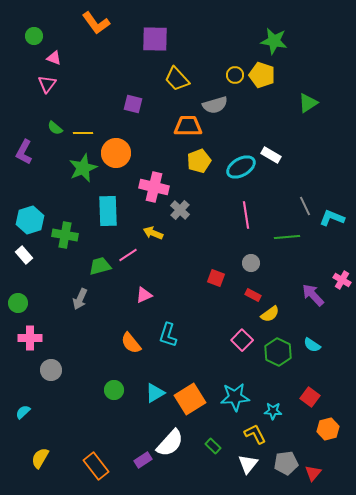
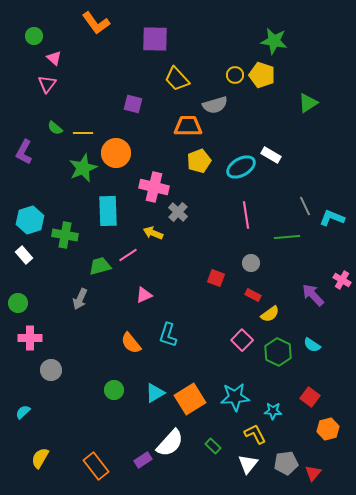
pink triangle at (54, 58): rotated 21 degrees clockwise
gray cross at (180, 210): moved 2 px left, 2 px down
